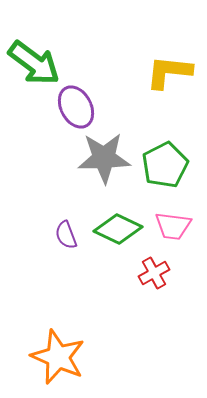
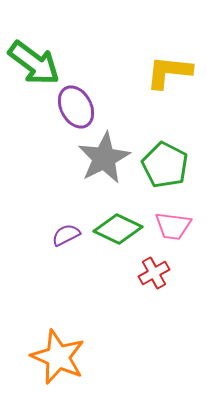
gray star: rotated 26 degrees counterclockwise
green pentagon: rotated 18 degrees counterclockwise
purple semicircle: rotated 84 degrees clockwise
